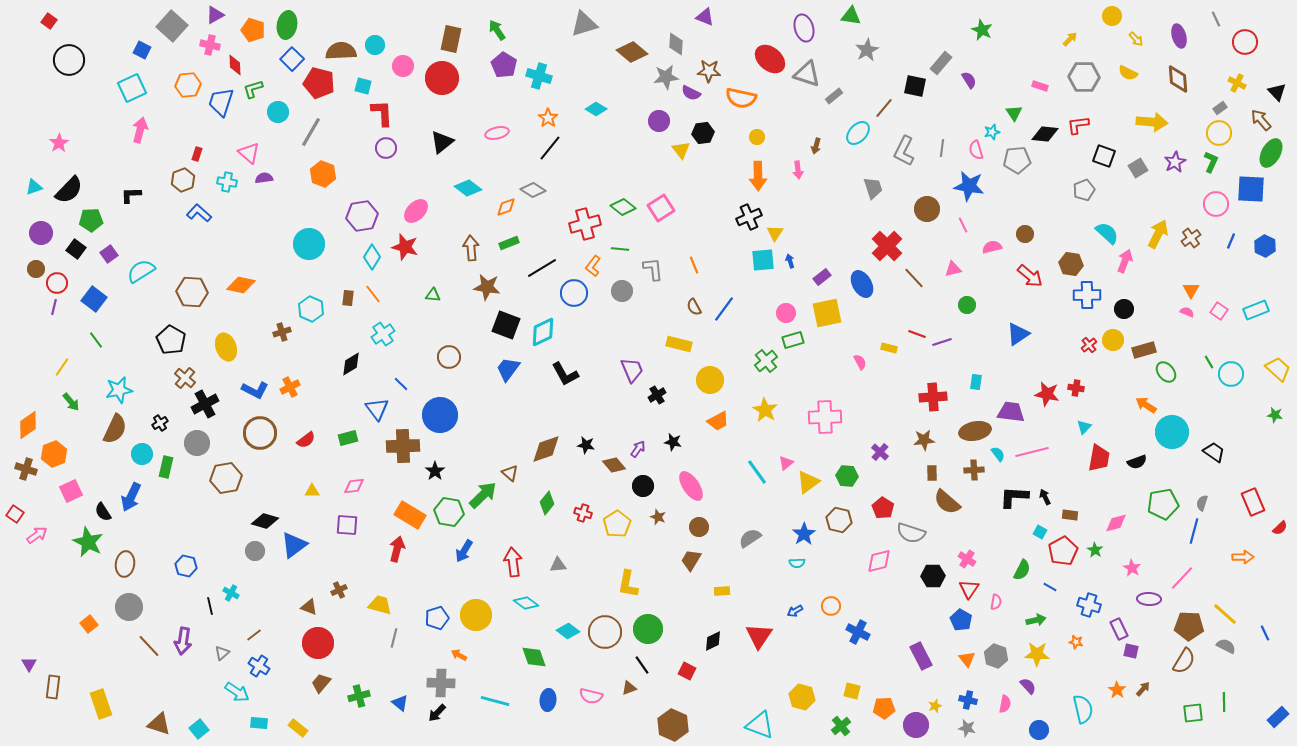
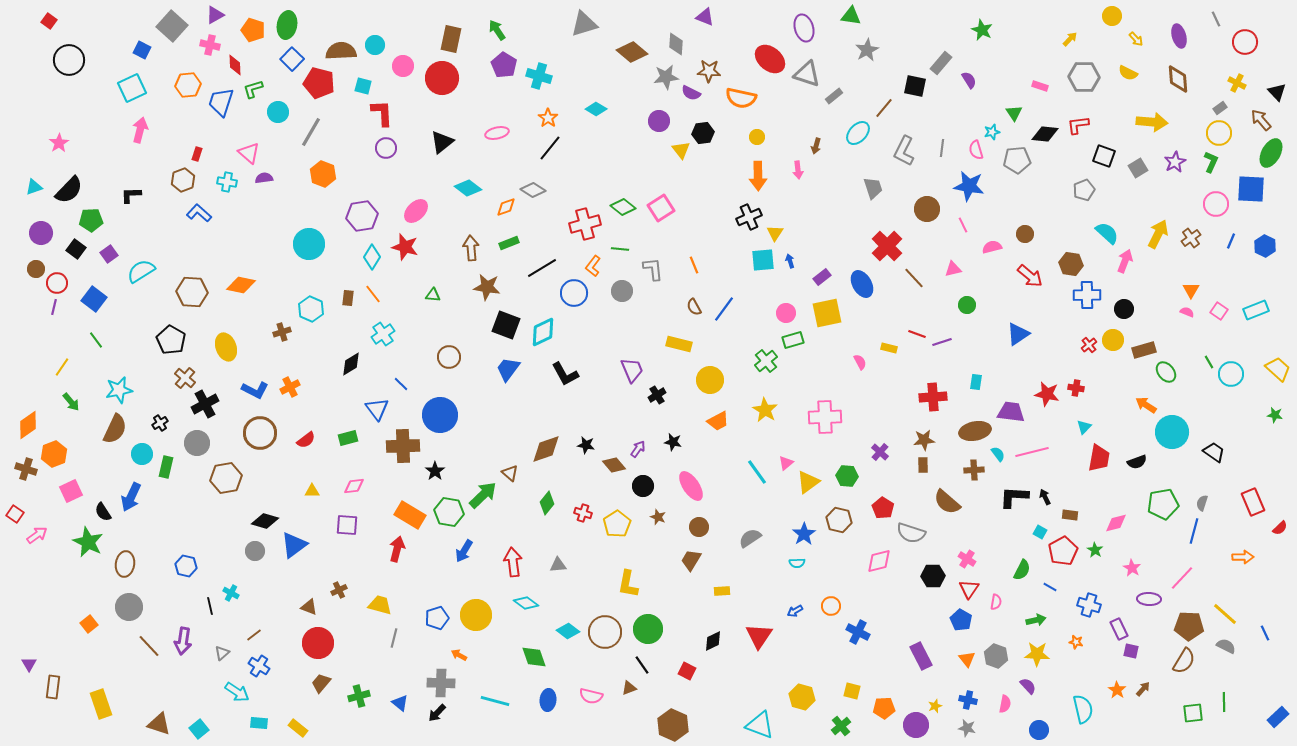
brown rectangle at (932, 473): moved 9 px left, 8 px up
